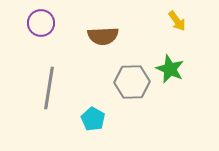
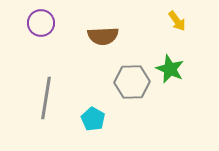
gray line: moved 3 px left, 10 px down
